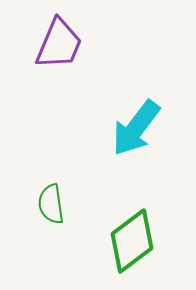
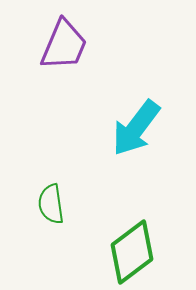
purple trapezoid: moved 5 px right, 1 px down
green diamond: moved 11 px down
